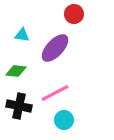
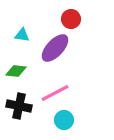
red circle: moved 3 px left, 5 px down
